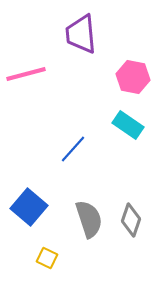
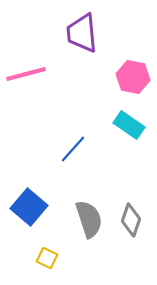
purple trapezoid: moved 1 px right, 1 px up
cyan rectangle: moved 1 px right
